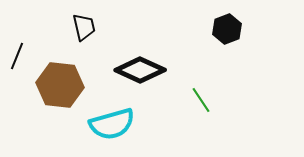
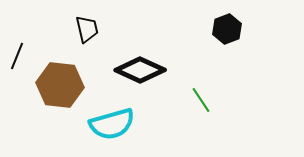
black trapezoid: moved 3 px right, 2 px down
